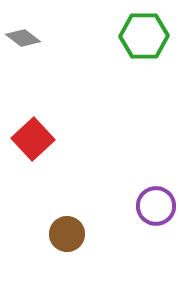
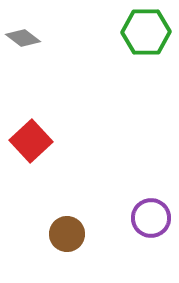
green hexagon: moved 2 px right, 4 px up
red square: moved 2 px left, 2 px down
purple circle: moved 5 px left, 12 px down
